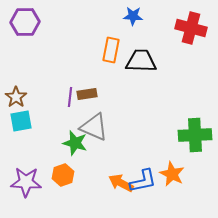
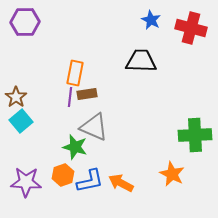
blue star: moved 18 px right, 4 px down; rotated 24 degrees clockwise
orange rectangle: moved 36 px left, 23 px down
cyan square: rotated 30 degrees counterclockwise
green star: moved 4 px down
blue L-shape: moved 53 px left
